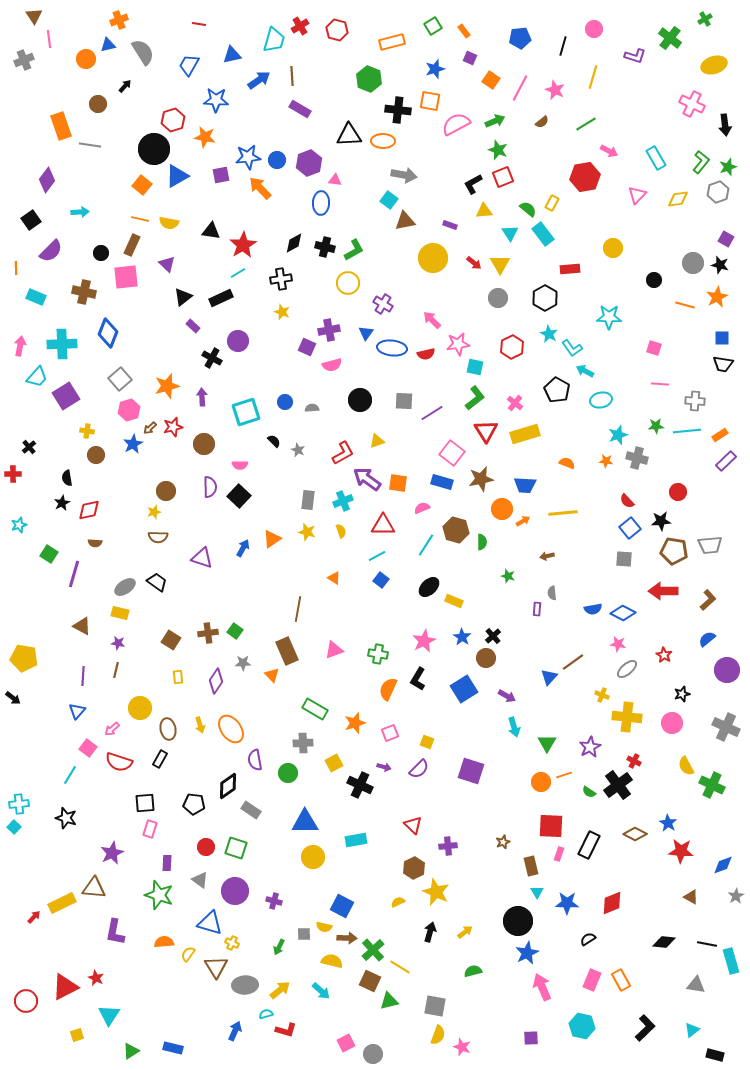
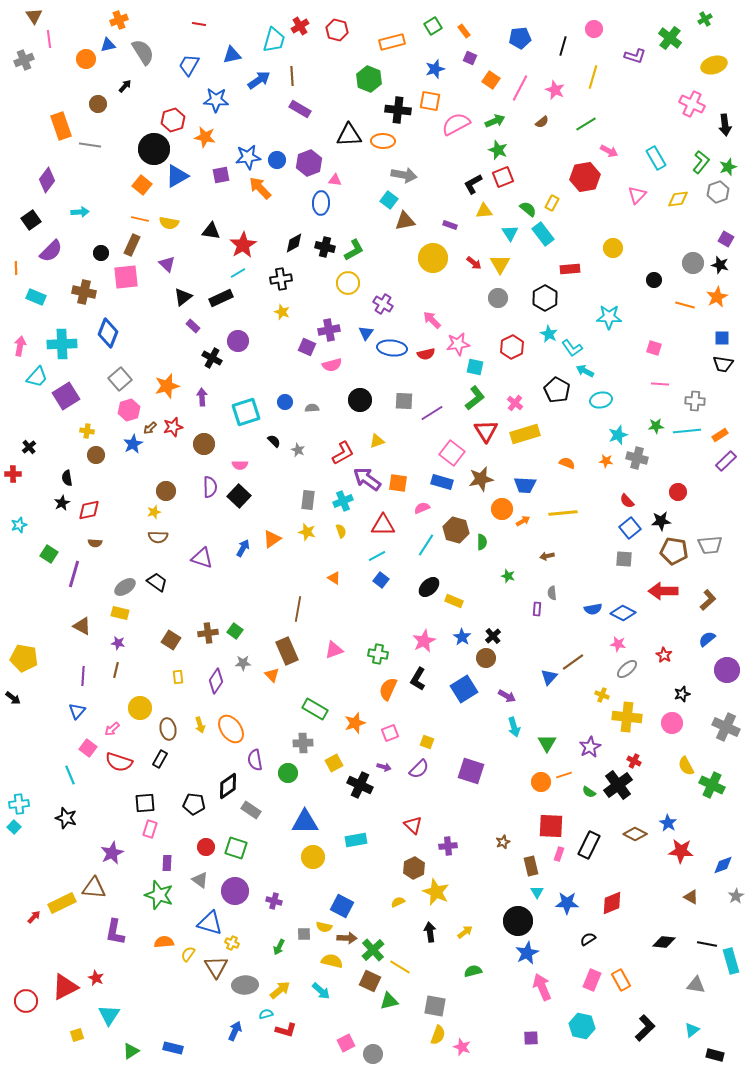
cyan line at (70, 775): rotated 54 degrees counterclockwise
black arrow at (430, 932): rotated 24 degrees counterclockwise
